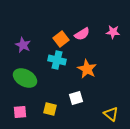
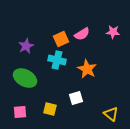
orange square: rotated 14 degrees clockwise
purple star: moved 3 px right, 1 px down; rotated 21 degrees clockwise
